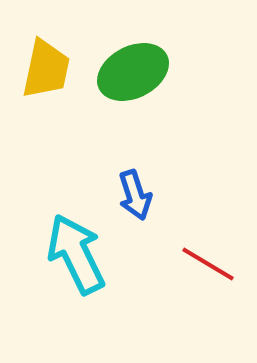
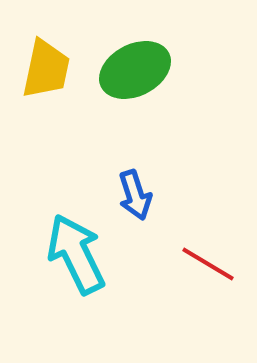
green ellipse: moved 2 px right, 2 px up
